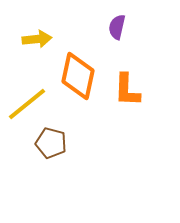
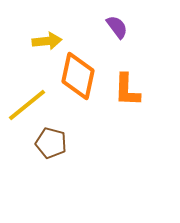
purple semicircle: rotated 130 degrees clockwise
yellow arrow: moved 10 px right, 2 px down
yellow line: moved 1 px down
